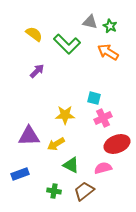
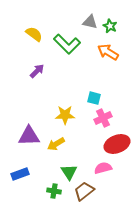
green triangle: moved 2 px left, 7 px down; rotated 30 degrees clockwise
